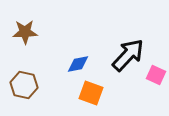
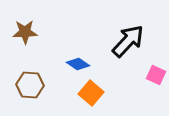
black arrow: moved 14 px up
blue diamond: rotated 45 degrees clockwise
brown hexagon: moved 6 px right; rotated 8 degrees counterclockwise
orange square: rotated 20 degrees clockwise
